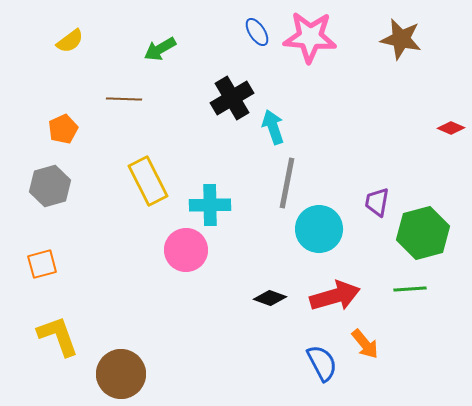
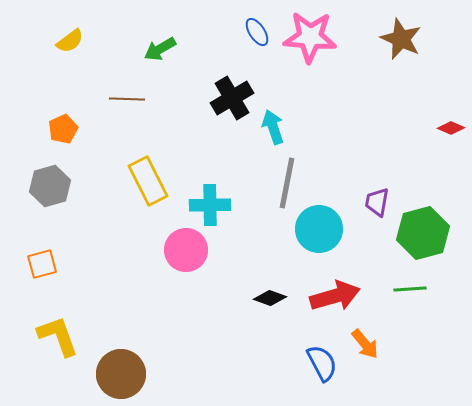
brown star: rotated 12 degrees clockwise
brown line: moved 3 px right
